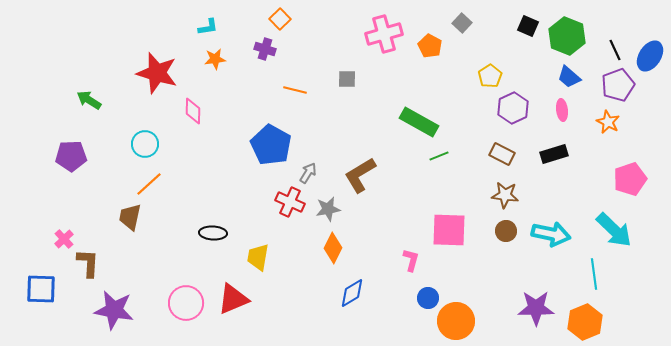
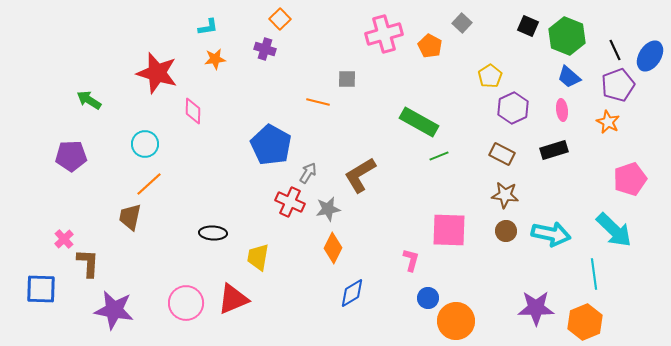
orange line at (295, 90): moved 23 px right, 12 px down
black rectangle at (554, 154): moved 4 px up
